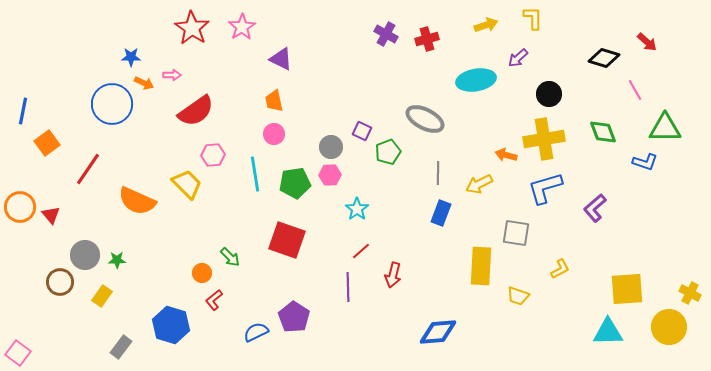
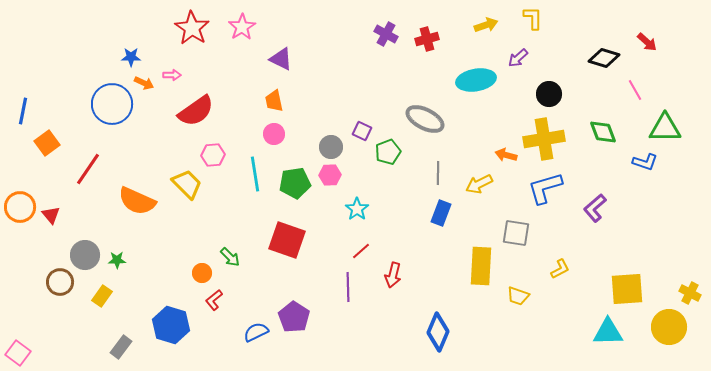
blue diamond at (438, 332): rotated 63 degrees counterclockwise
